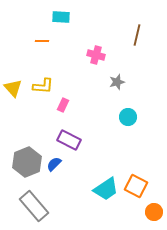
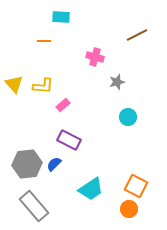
brown line: rotated 50 degrees clockwise
orange line: moved 2 px right
pink cross: moved 1 px left, 2 px down
yellow triangle: moved 1 px right, 4 px up
pink rectangle: rotated 24 degrees clockwise
gray hexagon: moved 2 px down; rotated 16 degrees clockwise
cyan trapezoid: moved 15 px left
orange circle: moved 25 px left, 3 px up
